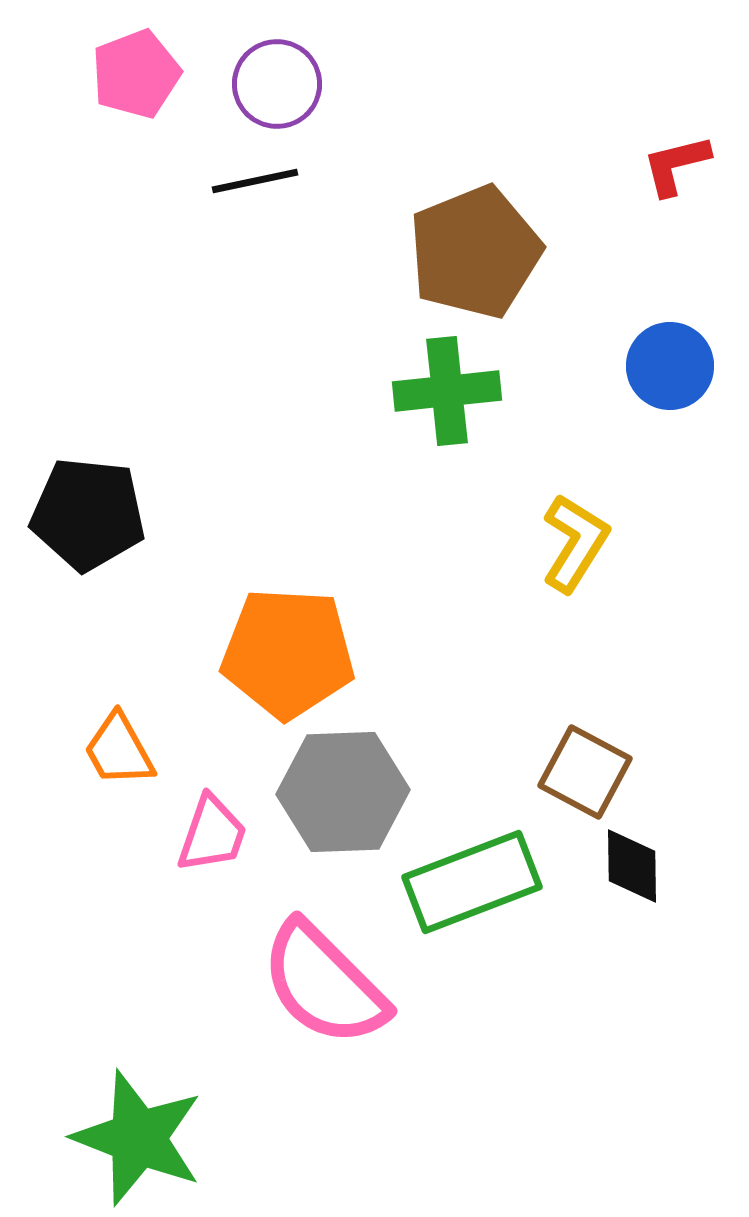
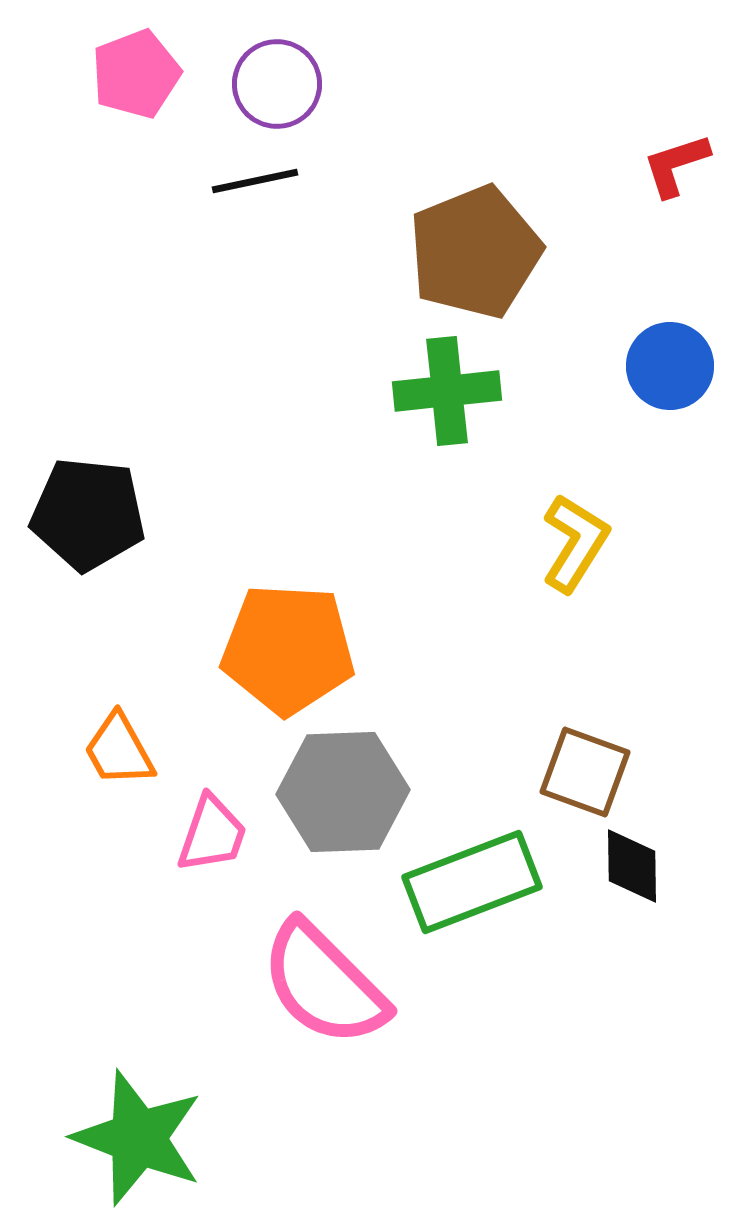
red L-shape: rotated 4 degrees counterclockwise
orange pentagon: moved 4 px up
brown square: rotated 8 degrees counterclockwise
